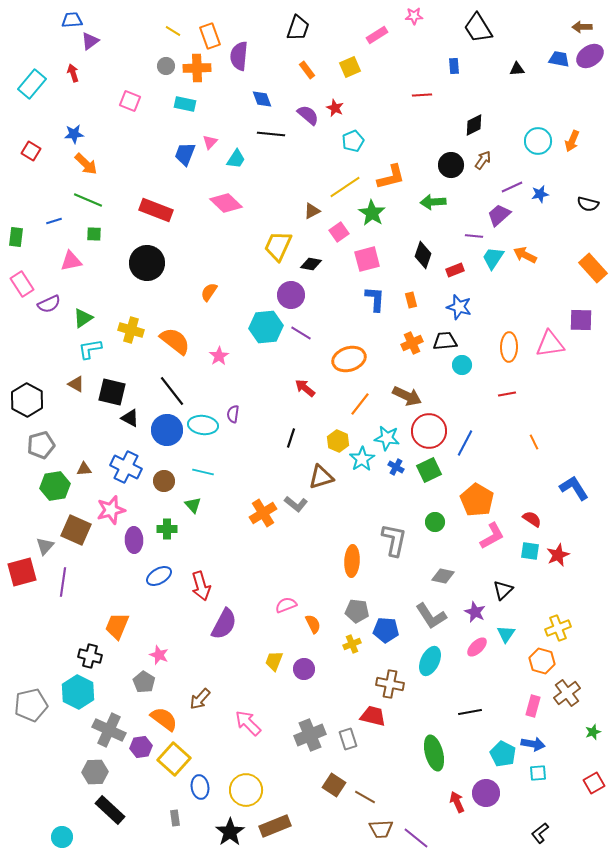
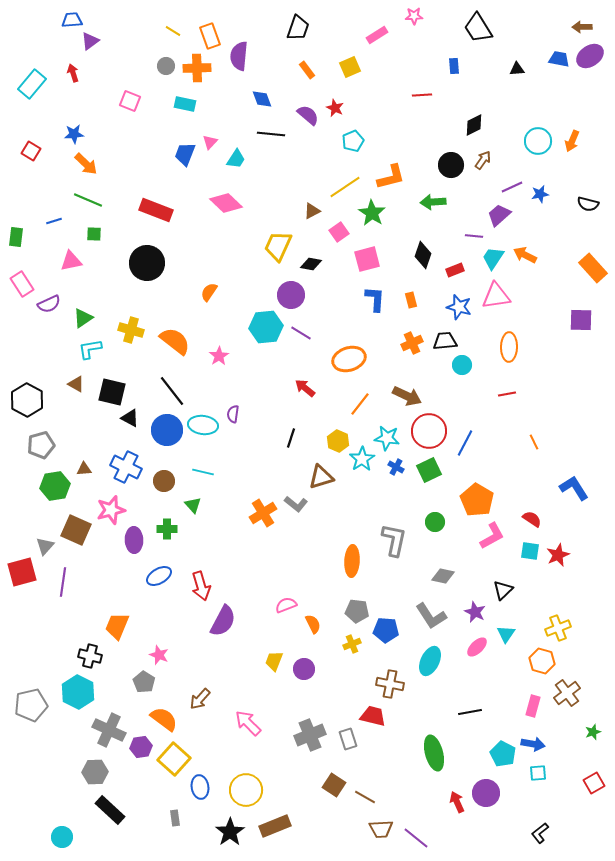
pink triangle at (550, 344): moved 54 px left, 48 px up
purple semicircle at (224, 624): moved 1 px left, 3 px up
